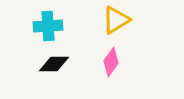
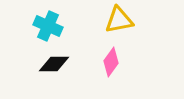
yellow triangle: moved 3 px right; rotated 20 degrees clockwise
cyan cross: rotated 28 degrees clockwise
